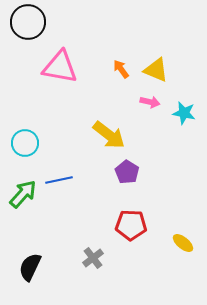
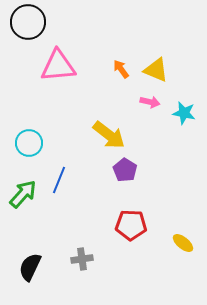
pink triangle: moved 2 px left, 1 px up; rotated 15 degrees counterclockwise
cyan circle: moved 4 px right
purple pentagon: moved 2 px left, 2 px up
blue line: rotated 56 degrees counterclockwise
gray cross: moved 11 px left, 1 px down; rotated 30 degrees clockwise
